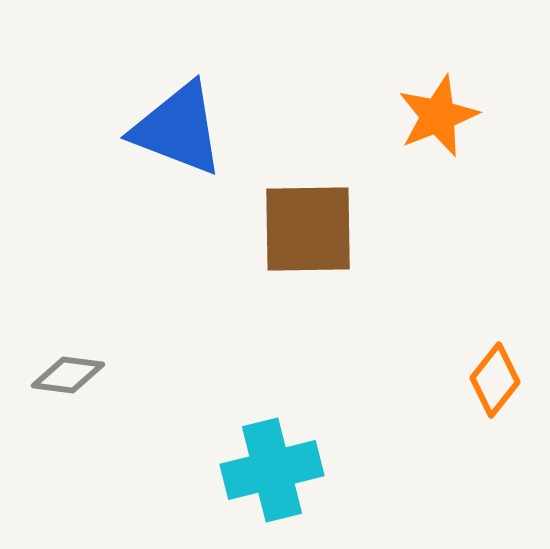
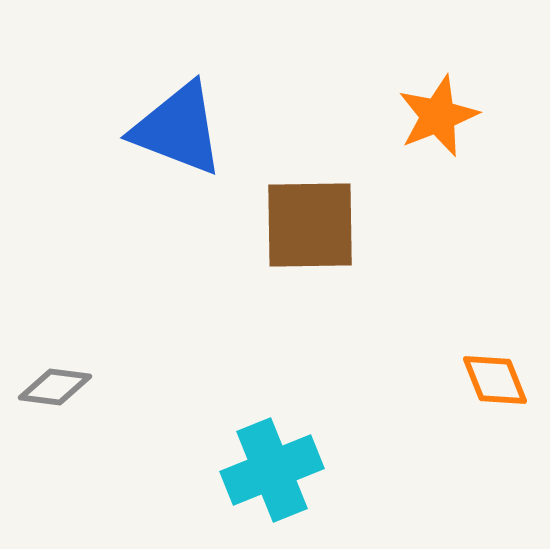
brown square: moved 2 px right, 4 px up
gray diamond: moved 13 px left, 12 px down
orange diamond: rotated 60 degrees counterclockwise
cyan cross: rotated 8 degrees counterclockwise
